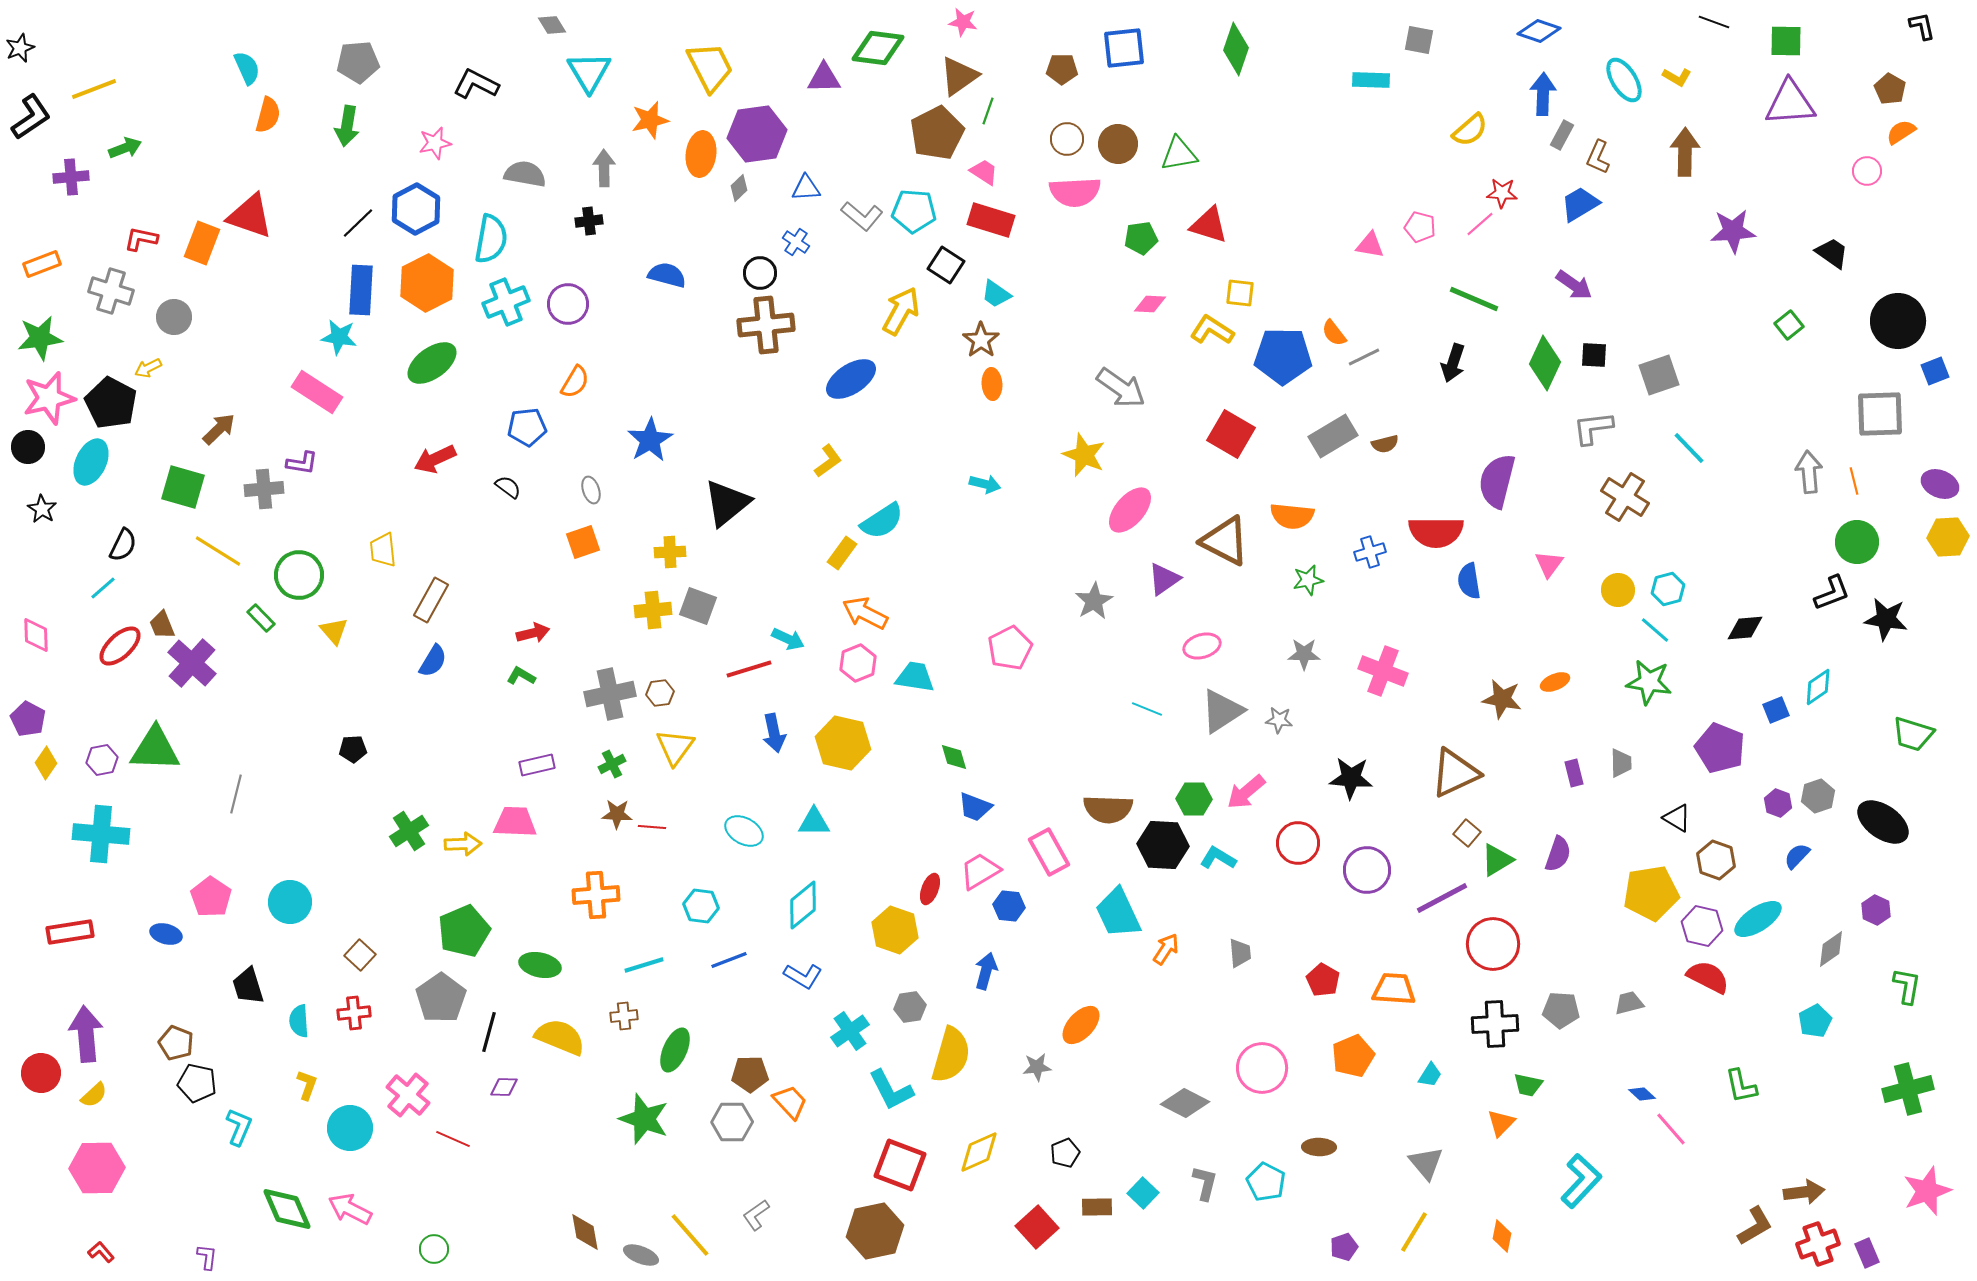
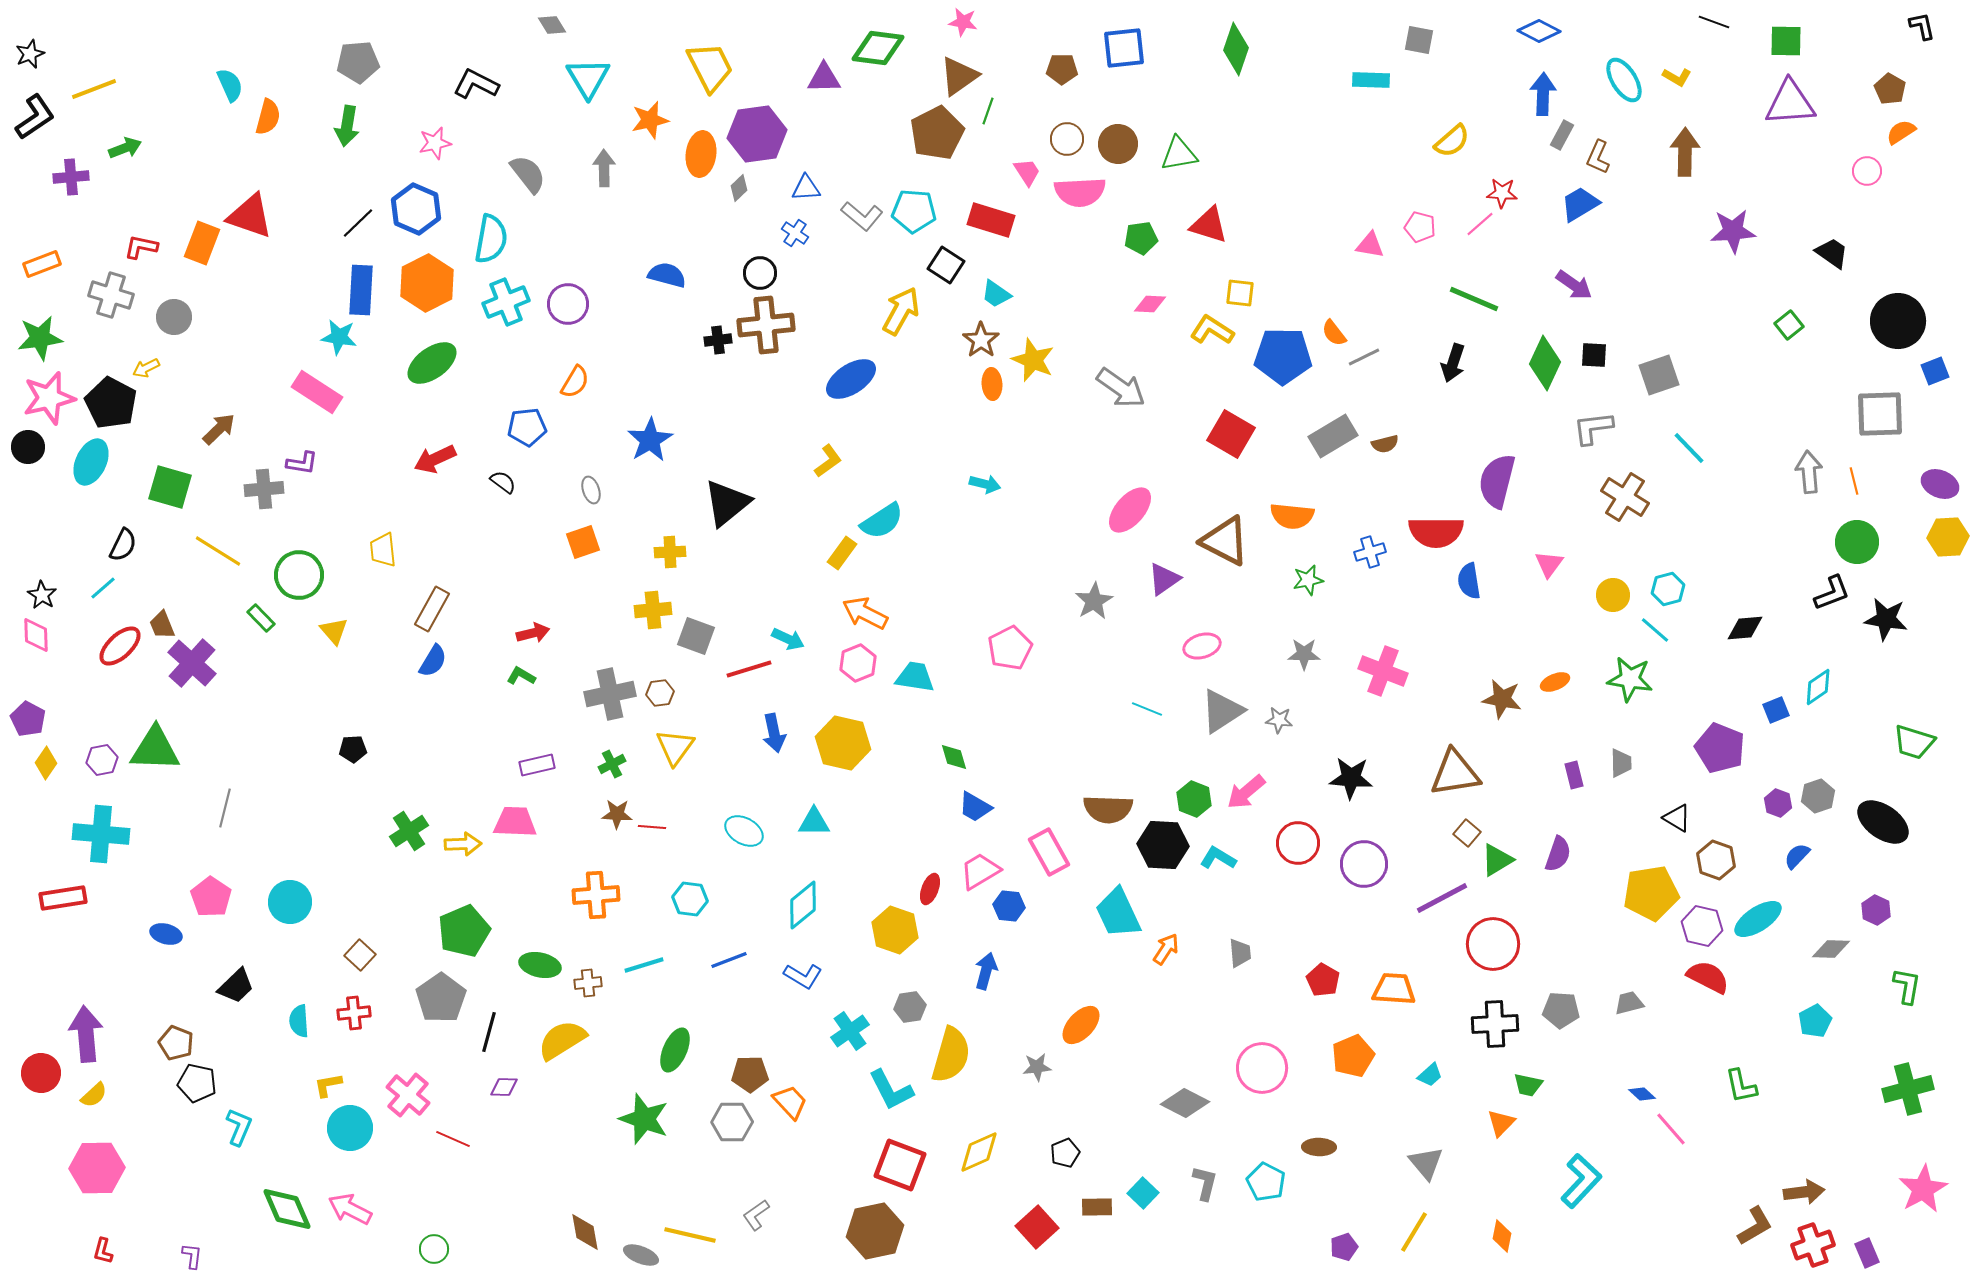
blue diamond at (1539, 31): rotated 9 degrees clockwise
black star at (20, 48): moved 10 px right, 6 px down
cyan semicircle at (247, 68): moved 17 px left, 17 px down
cyan triangle at (589, 72): moved 1 px left, 6 px down
orange semicircle at (268, 115): moved 2 px down
black L-shape at (31, 117): moved 4 px right
yellow semicircle at (1470, 130): moved 18 px left, 11 px down
pink trapezoid at (984, 172): moved 43 px right; rotated 24 degrees clockwise
gray semicircle at (525, 174): moved 3 px right; rotated 42 degrees clockwise
pink semicircle at (1075, 192): moved 5 px right
blue hexagon at (416, 209): rotated 9 degrees counterclockwise
black cross at (589, 221): moved 129 px right, 119 px down
red L-shape at (141, 239): moved 8 px down
blue cross at (796, 242): moved 1 px left, 9 px up
gray cross at (111, 291): moved 4 px down
yellow arrow at (148, 368): moved 2 px left
yellow star at (1084, 455): moved 51 px left, 95 px up
green square at (183, 487): moved 13 px left
black semicircle at (508, 487): moved 5 px left, 5 px up
black star at (42, 509): moved 86 px down
yellow circle at (1618, 590): moved 5 px left, 5 px down
brown rectangle at (431, 600): moved 1 px right, 9 px down
gray square at (698, 606): moved 2 px left, 30 px down
green star at (1649, 682): moved 19 px left, 3 px up
green trapezoid at (1913, 734): moved 1 px right, 8 px down
brown triangle at (1455, 773): rotated 16 degrees clockwise
purple rectangle at (1574, 773): moved 2 px down
gray line at (236, 794): moved 11 px left, 14 px down
green hexagon at (1194, 799): rotated 20 degrees clockwise
blue trapezoid at (975, 807): rotated 9 degrees clockwise
purple circle at (1367, 870): moved 3 px left, 6 px up
cyan hexagon at (701, 906): moved 11 px left, 7 px up
red rectangle at (70, 932): moved 7 px left, 34 px up
gray diamond at (1831, 949): rotated 36 degrees clockwise
black trapezoid at (248, 986): moved 12 px left; rotated 117 degrees counterclockwise
brown cross at (624, 1016): moved 36 px left, 33 px up
yellow semicircle at (560, 1037): moved 2 px right, 3 px down; rotated 54 degrees counterclockwise
cyan trapezoid at (1430, 1075): rotated 16 degrees clockwise
yellow L-shape at (307, 1085): moved 21 px right; rotated 120 degrees counterclockwise
pink star at (1927, 1191): moved 4 px left, 2 px up; rotated 9 degrees counterclockwise
yellow line at (690, 1235): rotated 36 degrees counterclockwise
red cross at (1818, 1244): moved 5 px left, 1 px down
red L-shape at (101, 1252): moved 2 px right, 1 px up; rotated 124 degrees counterclockwise
purple L-shape at (207, 1257): moved 15 px left, 1 px up
